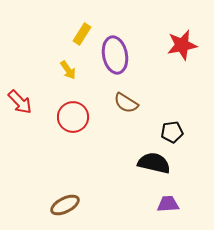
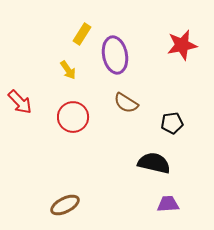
black pentagon: moved 9 px up
